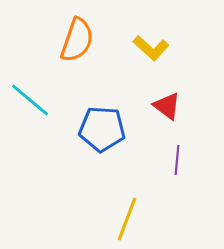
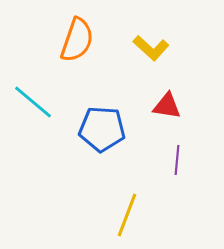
cyan line: moved 3 px right, 2 px down
red triangle: rotated 28 degrees counterclockwise
yellow line: moved 4 px up
